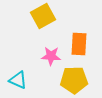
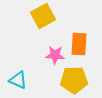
pink star: moved 4 px right, 1 px up
